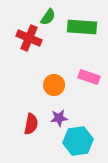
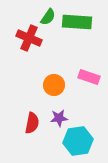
green rectangle: moved 5 px left, 5 px up
red semicircle: moved 1 px right, 1 px up
